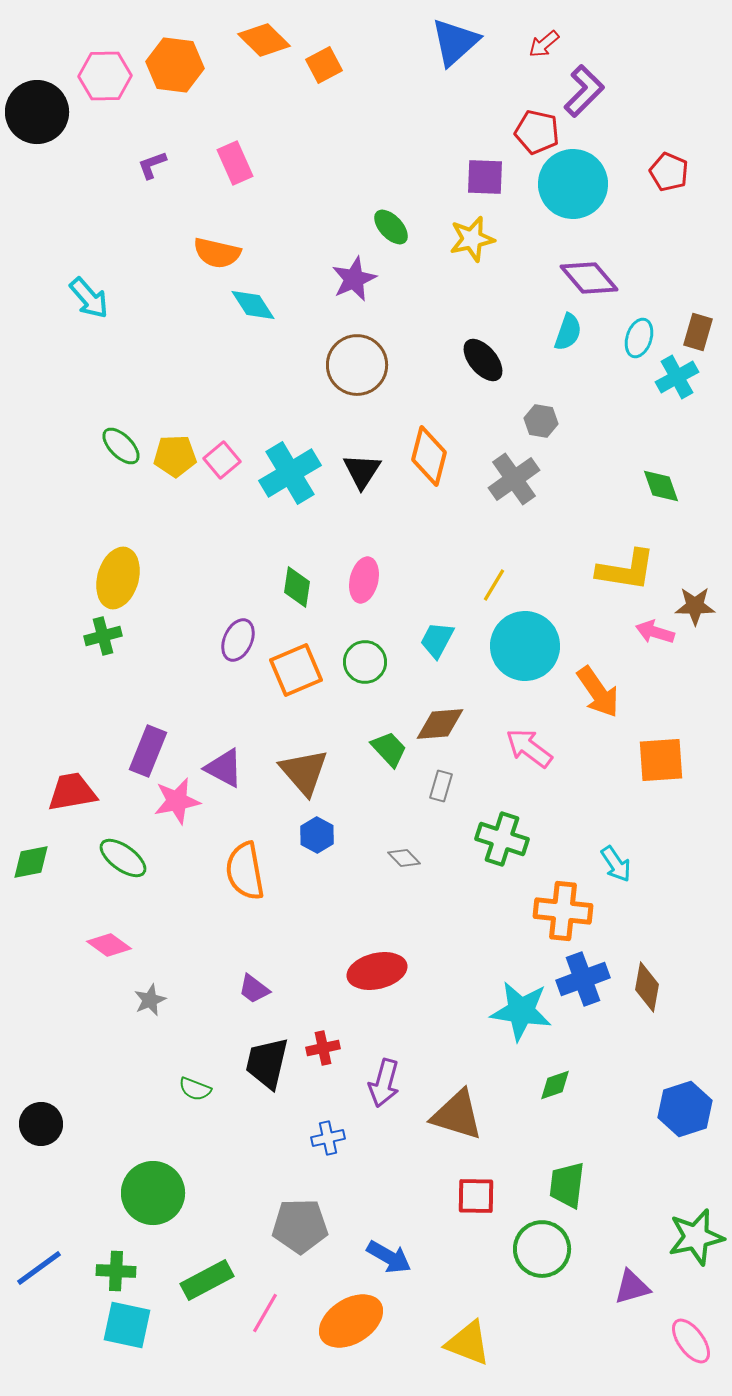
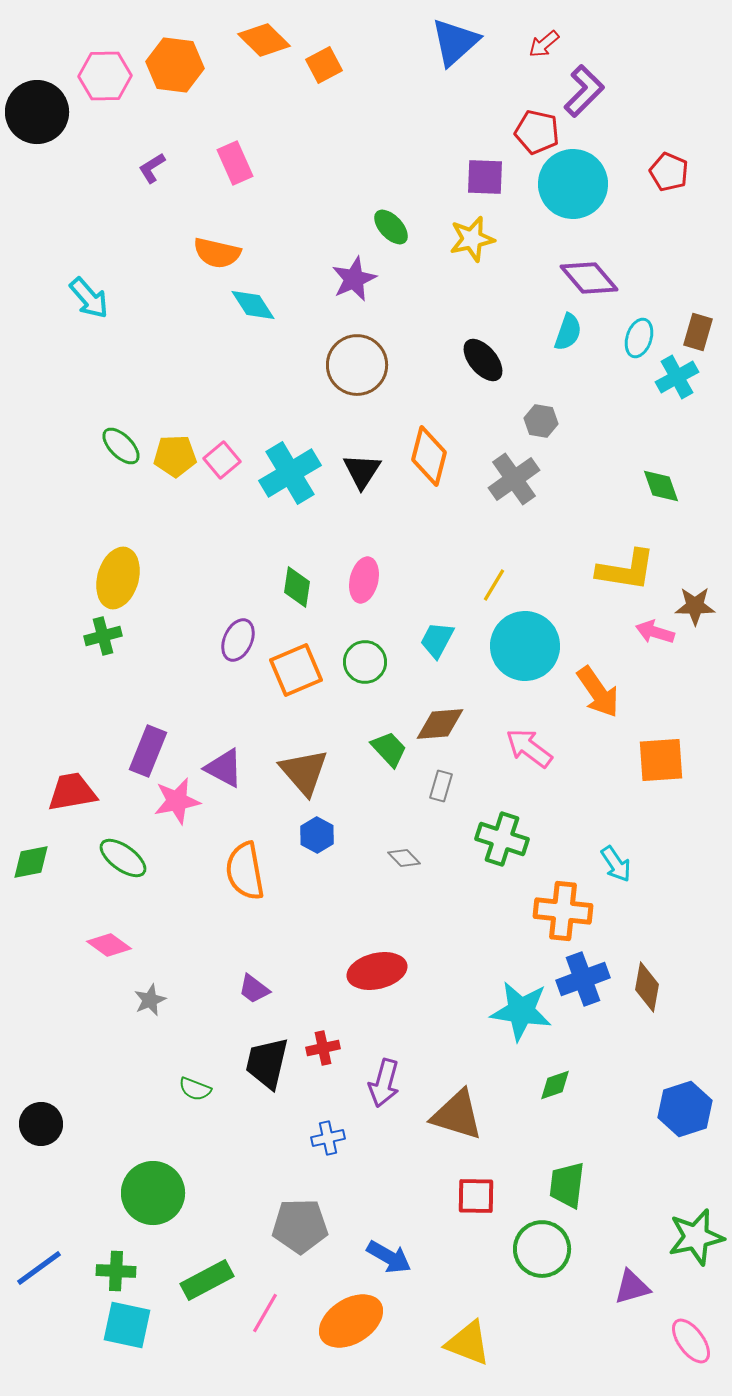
purple L-shape at (152, 165): moved 3 px down; rotated 12 degrees counterclockwise
